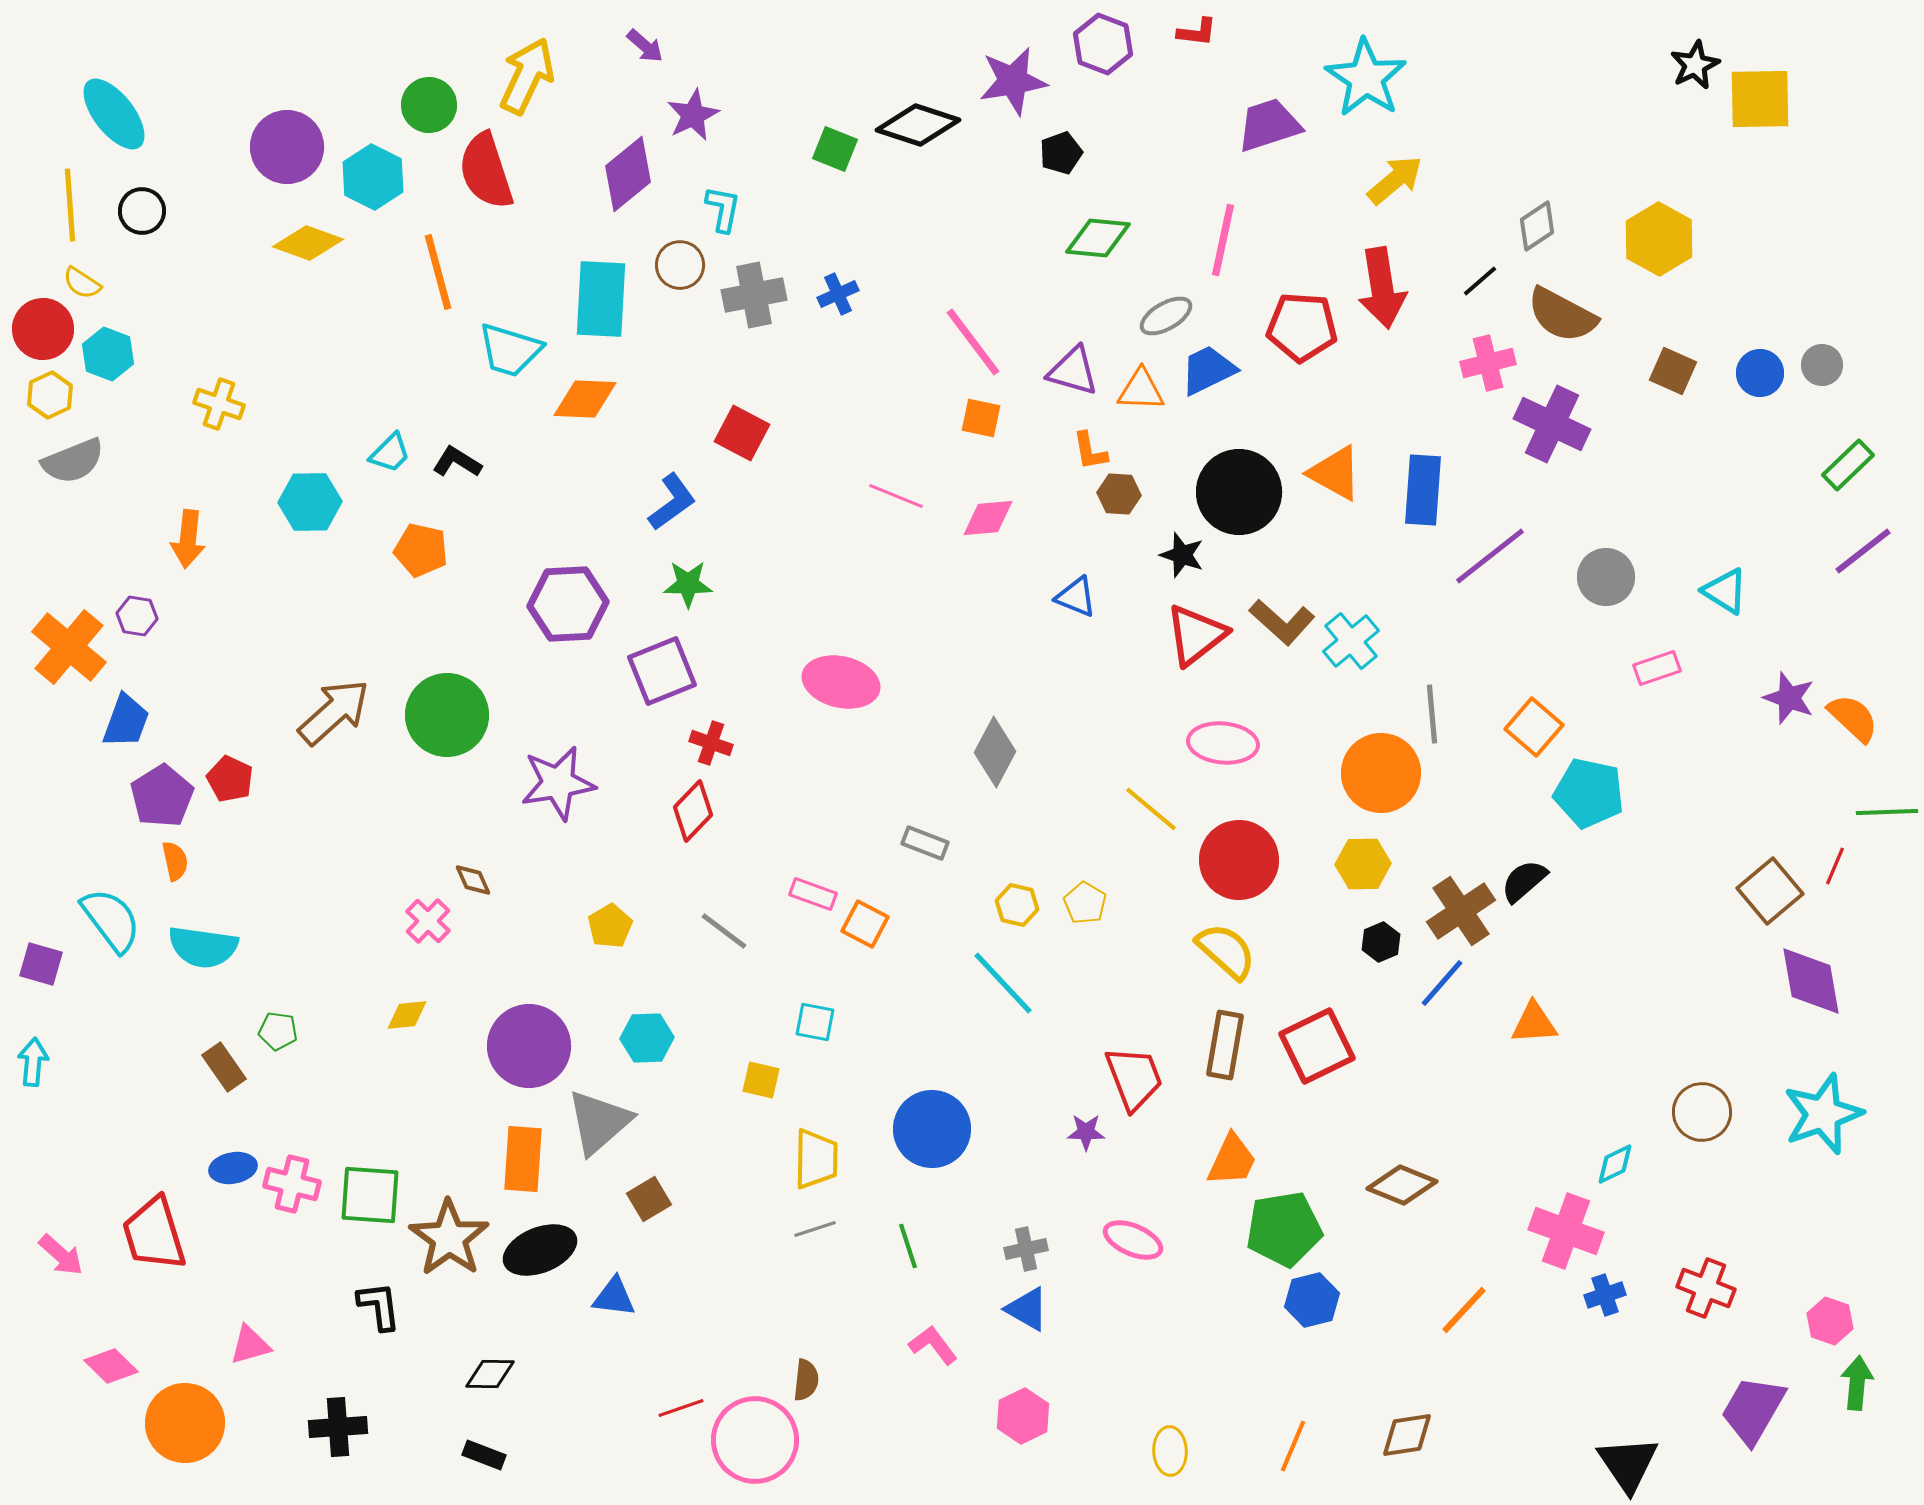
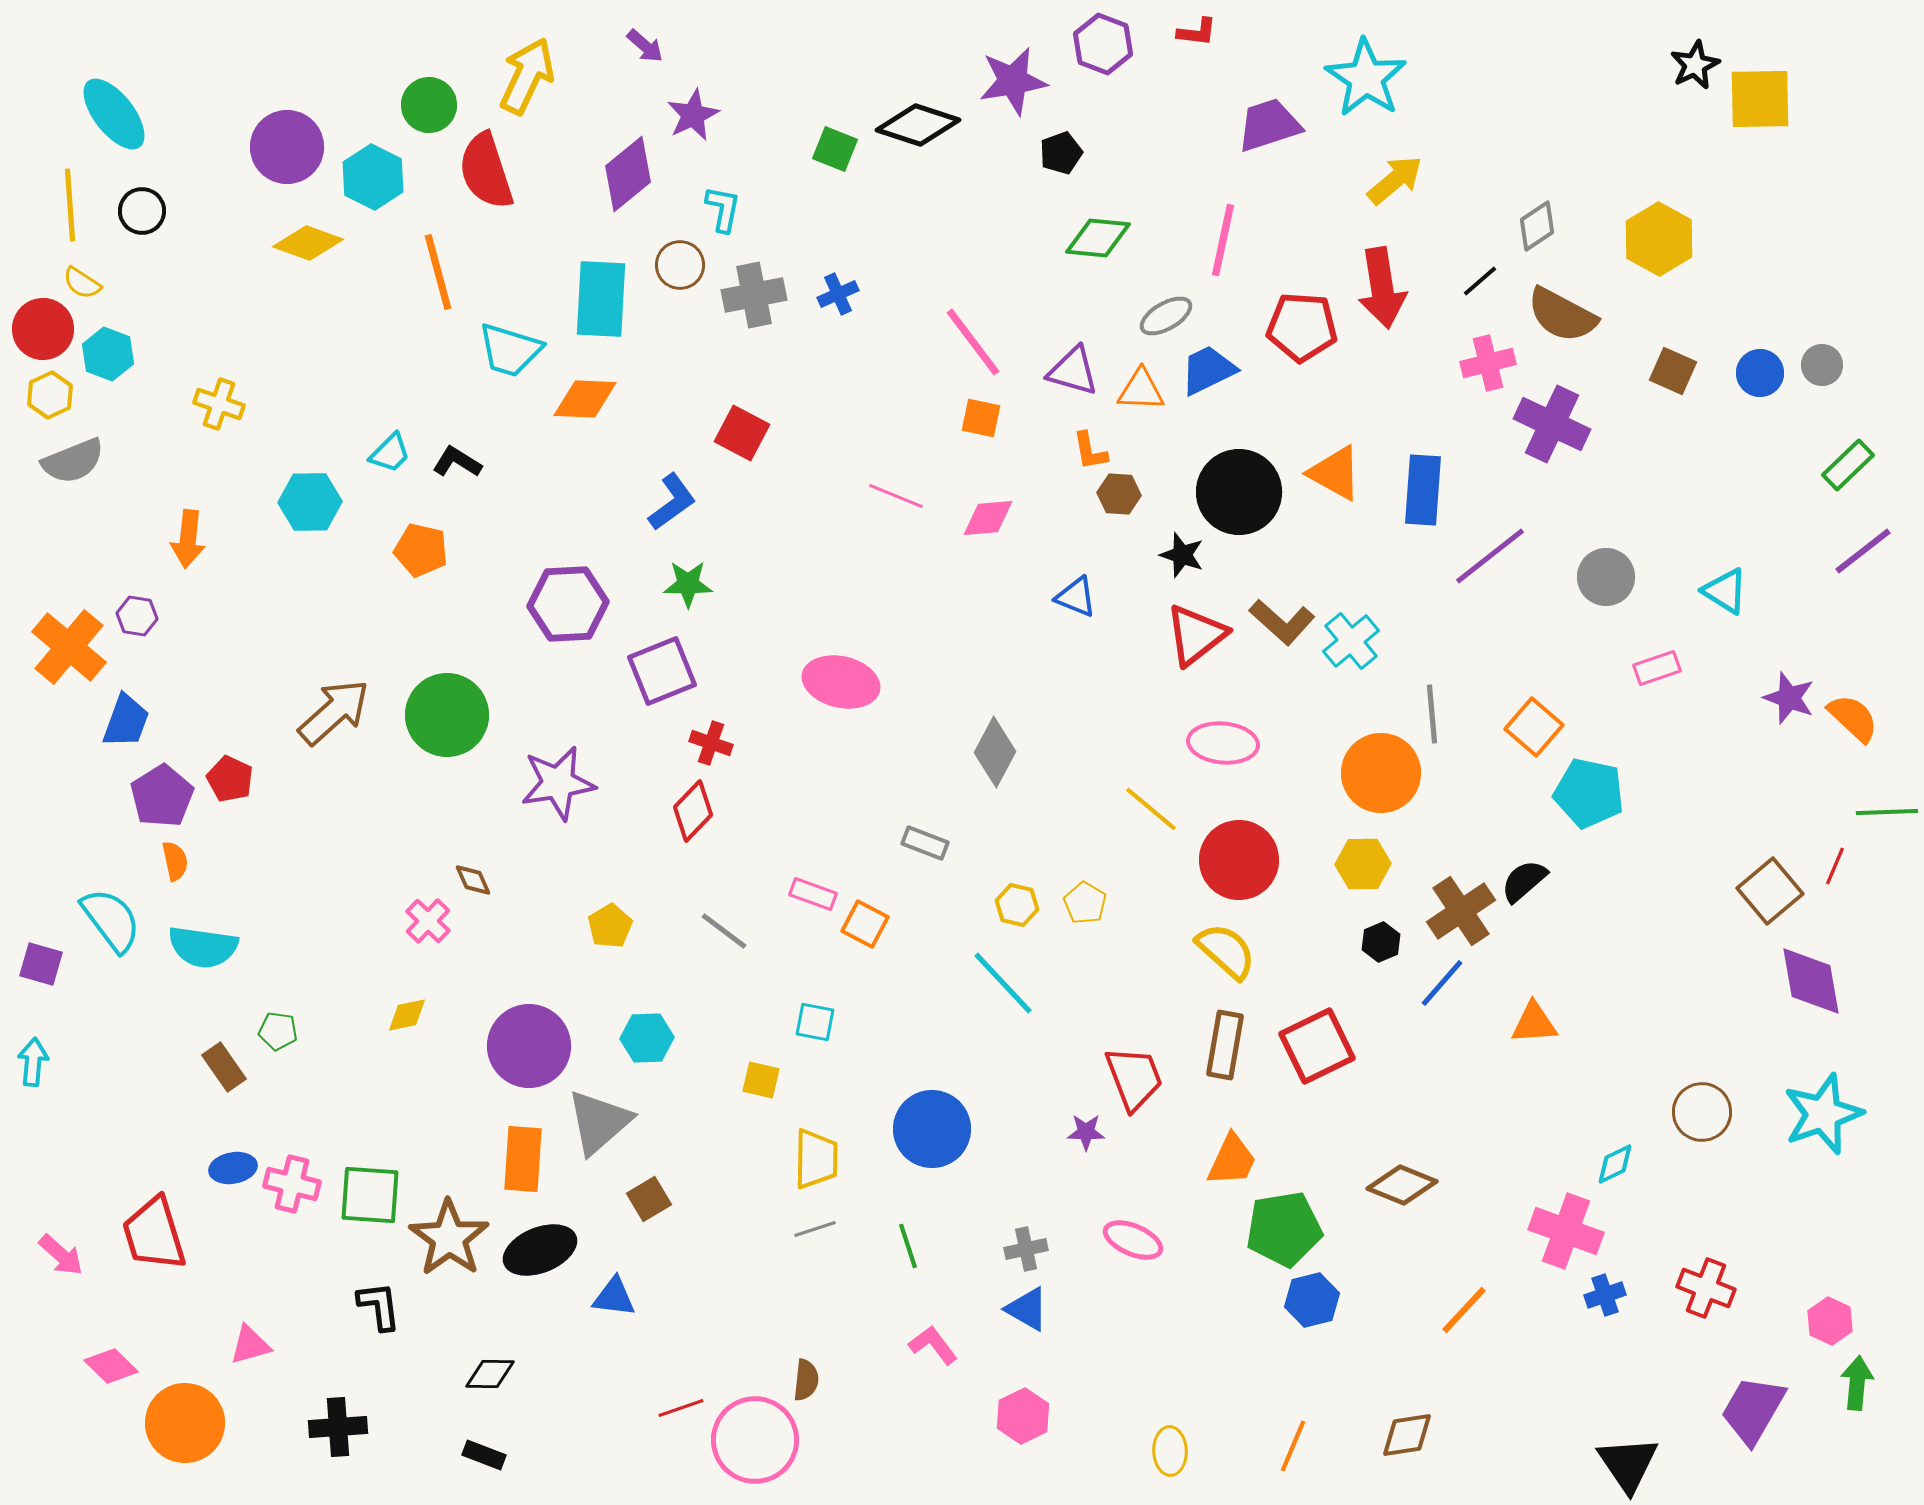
yellow diamond at (407, 1015): rotated 6 degrees counterclockwise
pink hexagon at (1830, 1321): rotated 6 degrees clockwise
